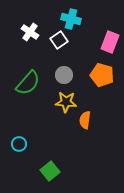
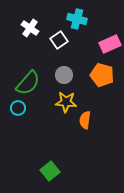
cyan cross: moved 6 px right
white cross: moved 4 px up
pink rectangle: moved 2 px down; rotated 45 degrees clockwise
cyan circle: moved 1 px left, 36 px up
